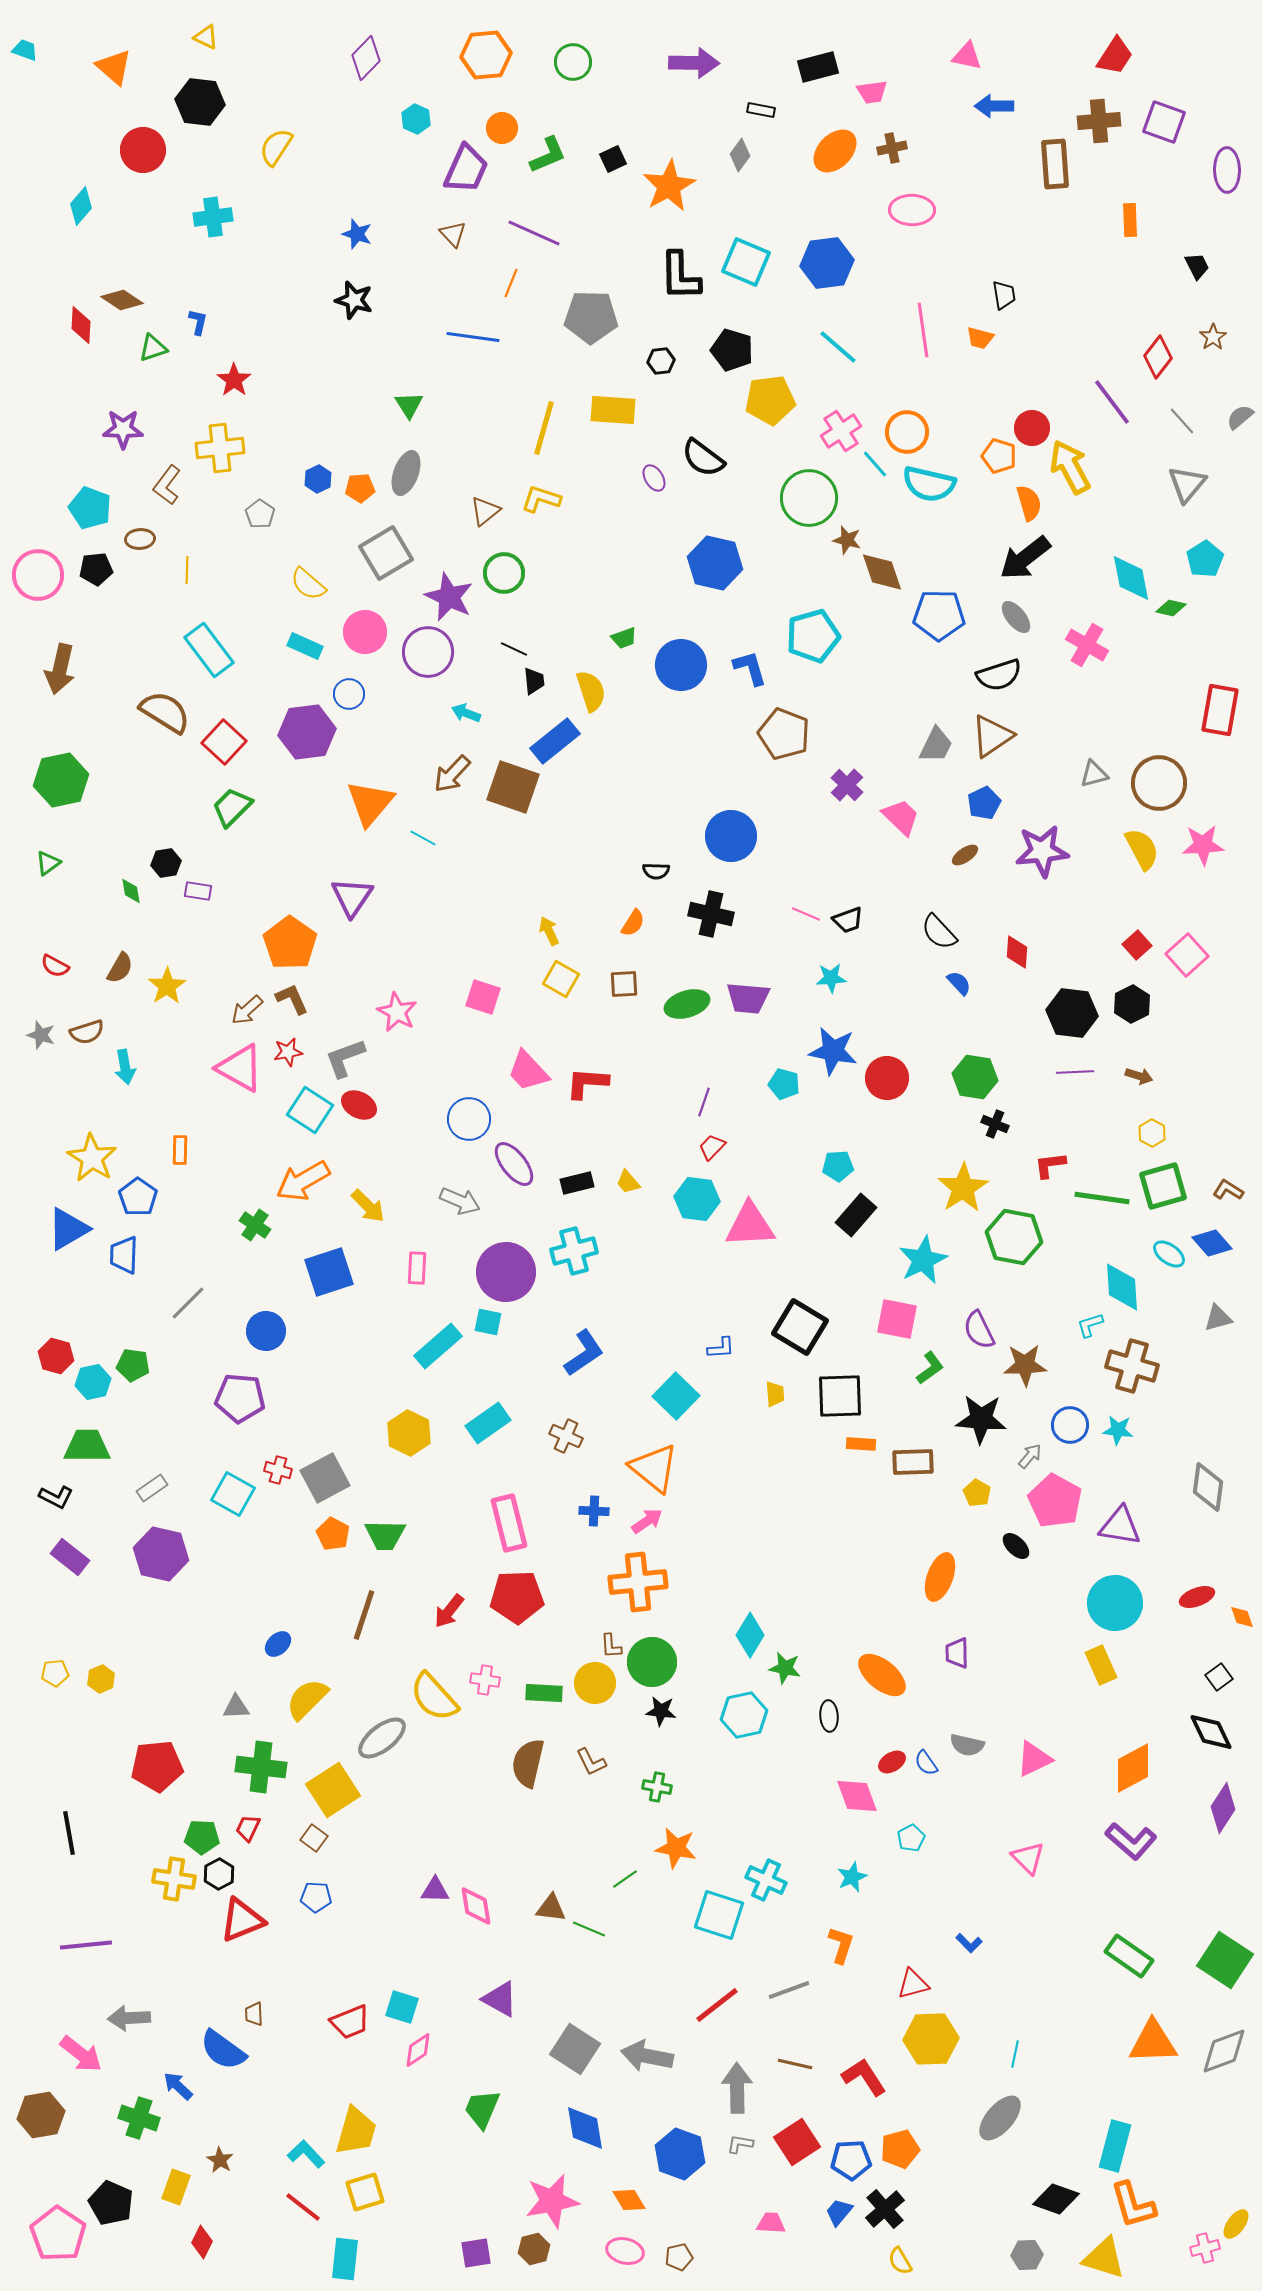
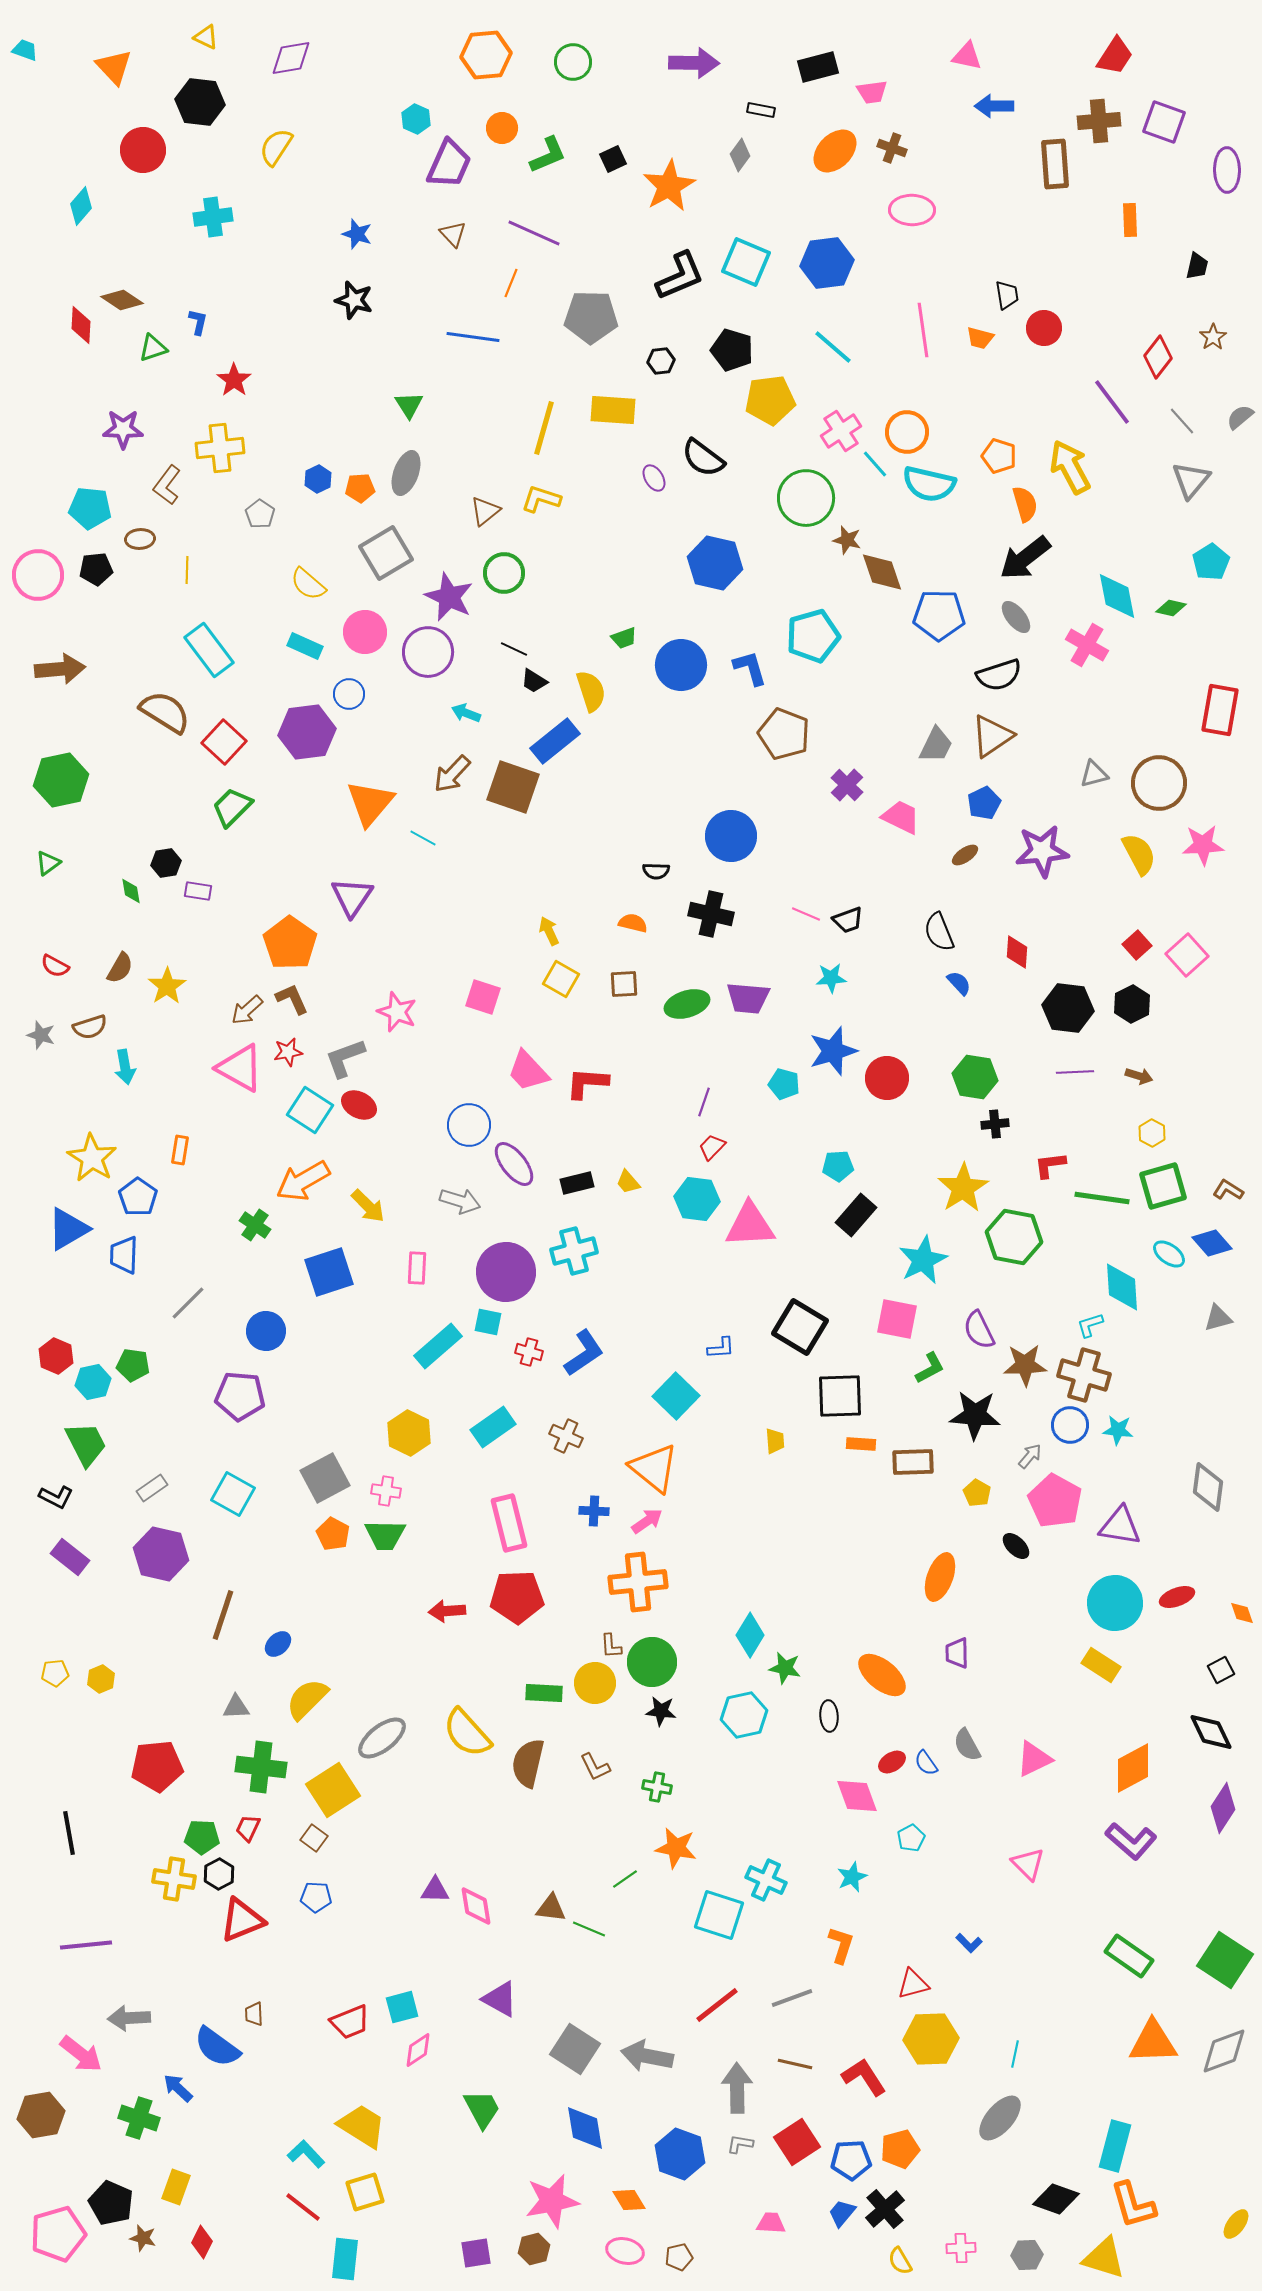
purple diamond at (366, 58): moved 75 px left; rotated 36 degrees clockwise
orange triangle at (114, 67): rotated 6 degrees clockwise
brown cross at (892, 148): rotated 32 degrees clockwise
purple trapezoid at (466, 169): moved 17 px left, 5 px up
black trapezoid at (1197, 266): rotated 40 degrees clockwise
black L-shape at (680, 276): rotated 112 degrees counterclockwise
black trapezoid at (1004, 295): moved 3 px right
cyan line at (838, 347): moved 5 px left
red circle at (1032, 428): moved 12 px right, 100 px up
gray triangle at (1187, 484): moved 4 px right, 4 px up
green circle at (809, 498): moved 3 px left
orange semicircle at (1029, 503): moved 4 px left, 1 px down
cyan pentagon at (90, 508): rotated 15 degrees counterclockwise
cyan pentagon at (1205, 559): moved 6 px right, 3 px down
cyan diamond at (1131, 578): moved 14 px left, 18 px down
brown arrow at (60, 669): rotated 108 degrees counterclockwise
black trapezoid at (534, 681): rotated 128 degrees clockwise
pink trapezoid at (901, 817): rotated 18 degrees counterclockwise
yellow semicircle at (1142, 849): moved 3 px left, 5 px down
orange semicircle at (633, 923): rotated 108 degrees counterclockwise
black semicircle at (939, 932): rotated 21 degrees clockwise
pink star at (397, 1012): rotated 6 degrees counterclockwise
black hexagon at (1072, 1013): moved 4 px left, 5 px up
brown semicircle at (87, 1032): moved 3 px right, 5 px up
blue star at (833, 1051): rotated 27 degrees counterclockwise
blue circle at (469, 1119): moved 6 px down
black cross at (995, 1124): rotated 28 degrees counterclockwise
orange rectangle at (180, 1150): rotated 8 degrees clockwise
gray arrow at (460, 1201): rotated 6 degrees counterclockwise
red hexagon at (56, 1356): rotated 8 degrees clockwise
brown cross at (1132, 1366): moved 48 px left, 9 px down
green L-shape at (930, 1368): rotated 8 degrees clockwise
yellow trapezoid at (775, 1394): moved 47 px down
purple pentagon at (240, 1398): moved 2 px up
black star at (981, 1419): moved 6 px left, 4 px up
cyan rectangle at (488, 1423): moved 5 px right, 4 px down
green trapezoid at (87, 1446): moved 1 px left, 2 px up; rotated 63 degrees clockwise
red cross at (278, 1470): moved 251 px right, 118 px up
red ellipse at (1197, 1597): moved 20 px left
red arrow at (449, 1611): moved 2 px left; rotated 48 degrees clockwise
brown line at (364, 1615): moved 141 px left
orange diamond at (1242, 1617): moved 4 px up
yellow rectangle at (1101, 1665): rotated 33 degrees counterclockwise
black square at (1219, 1677): moved 2 px right, 7 px up; rotated 8 degrees clockwise
pink cross at (485, 1680): moved 99 px left, 189 px up
yellow semicircle at (434, 1697): moved 33 px right, 36 px down
gray semicircle at (967, 1745): rotated 48 degrees clockwise
brown L-shape at (591, 1762): moved 4 px right, 5 px down
pink triangle at (1028, 1858): moved 6 px down
gray line at (789, 1990): moved 3 px right, 8 px down
cyan square at (402, 2007): rotated 32 degrees counterclockwise
blue semicircle at (223, 2050): moved 6 px left, 3 px up
blue arrow at (178, 2086): moved 2 px down
green trapezoid at (482, 2109): rotated 129 degrees clockwise
yellow trapezoid at (356, 2131): moved 6 px right, 5 px up; rotated 74 degrees counterclockwise
brown star at (220, 2160): moved 77 px left, 78 px down; rotated 16 degrees counterclockwise
blue trapezoid at (839, 2212): moved 3 px right, 1 px down
pink pentagon at (58, 2234): rotated 22 degrees clockwise
pink cross at (1205, 2248): moved 244 px left; rotated 12 degrees clockwise
